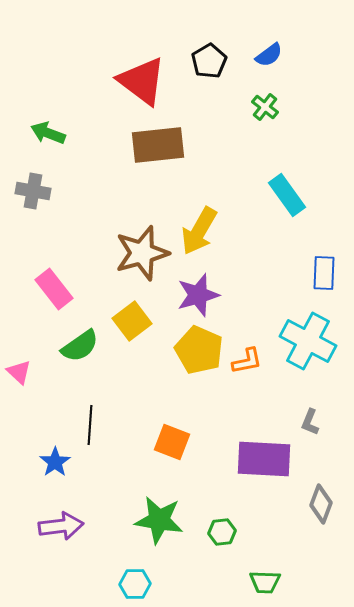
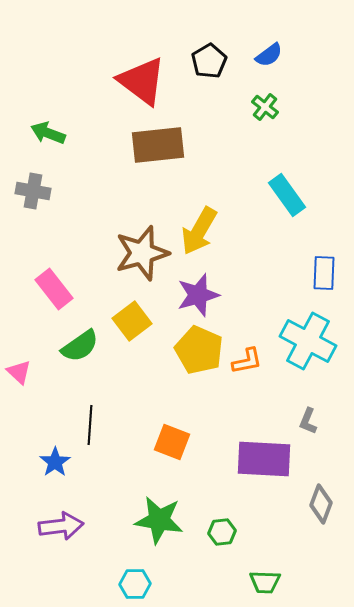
gray L-shape: moved 2 px left, 1 px up
